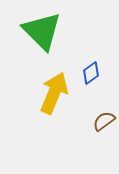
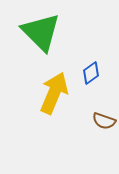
green triangle: moved 1 px left, 1 px down
brown semicircle: rotated 125 degrees counterclockwise
